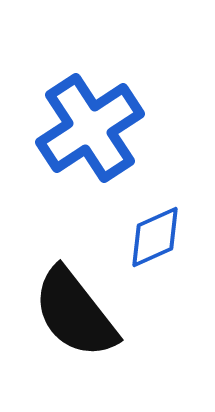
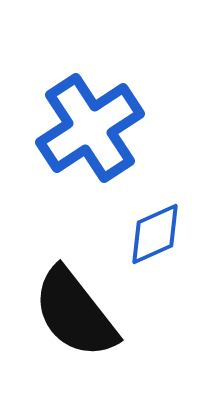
blue diamond: moved 3 px up
